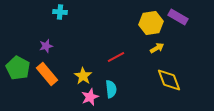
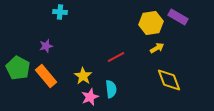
orange rectangle: moved 1 px left, 2 px down
